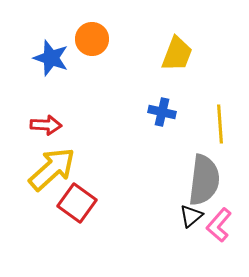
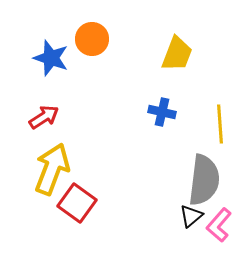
red arrow: moved 2 px left, 8 px up; rotated 36 degrees counterclockwise
yellow arrow: rotated 27 degrees counterclockwise
